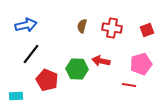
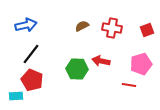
brown semicircle: rotated 48 degrees clockwise
red pentagon: moved 15 px left
